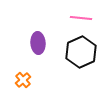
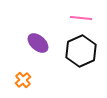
purple ellipse: rotated 45 degrees counterclockwise
black hexagon: moved 1 px up
